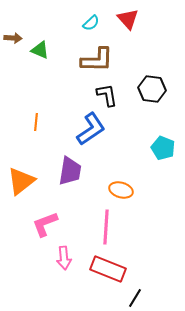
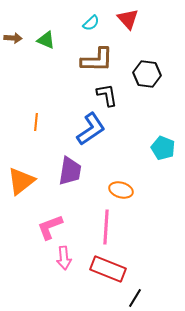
green triangle: moved 6 px right, 10 px up
black hexagon: moved 5 px left, 15 px up
pink L-shape: moved 5 px right, 3 px down
